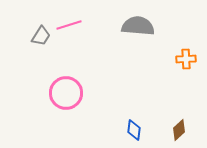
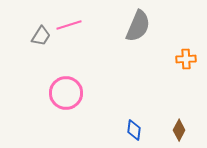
gray semicircle: rotated 108 degrees clockwise
brown diamond: rotated 20 degrees counterclockwise
